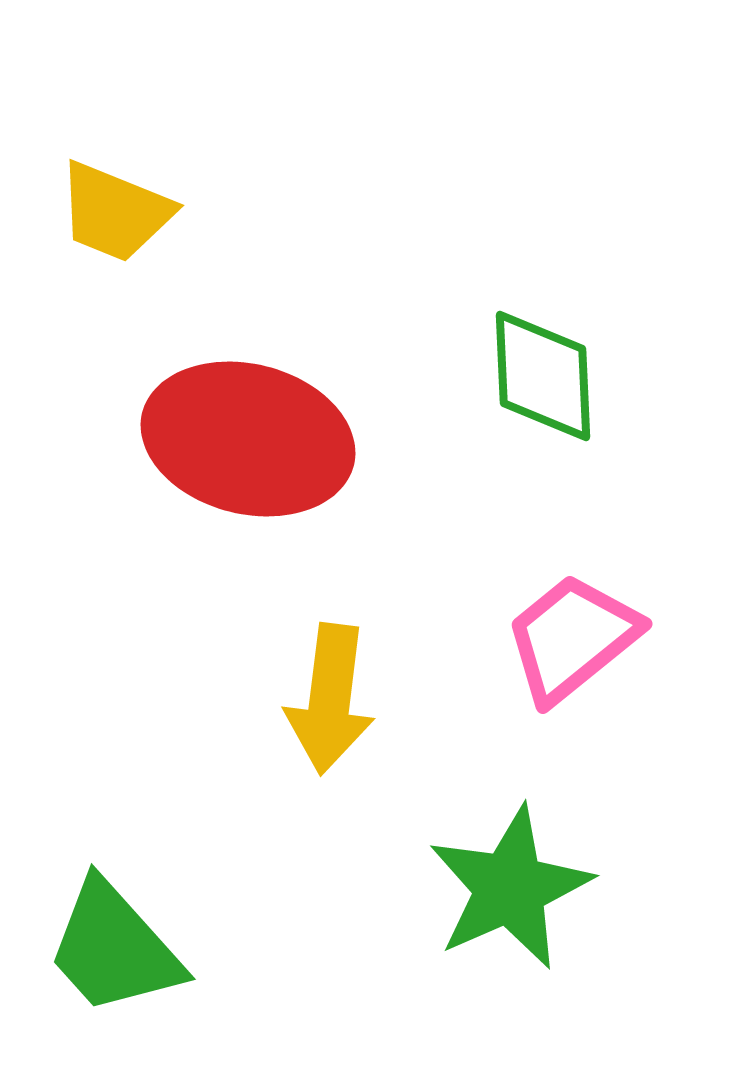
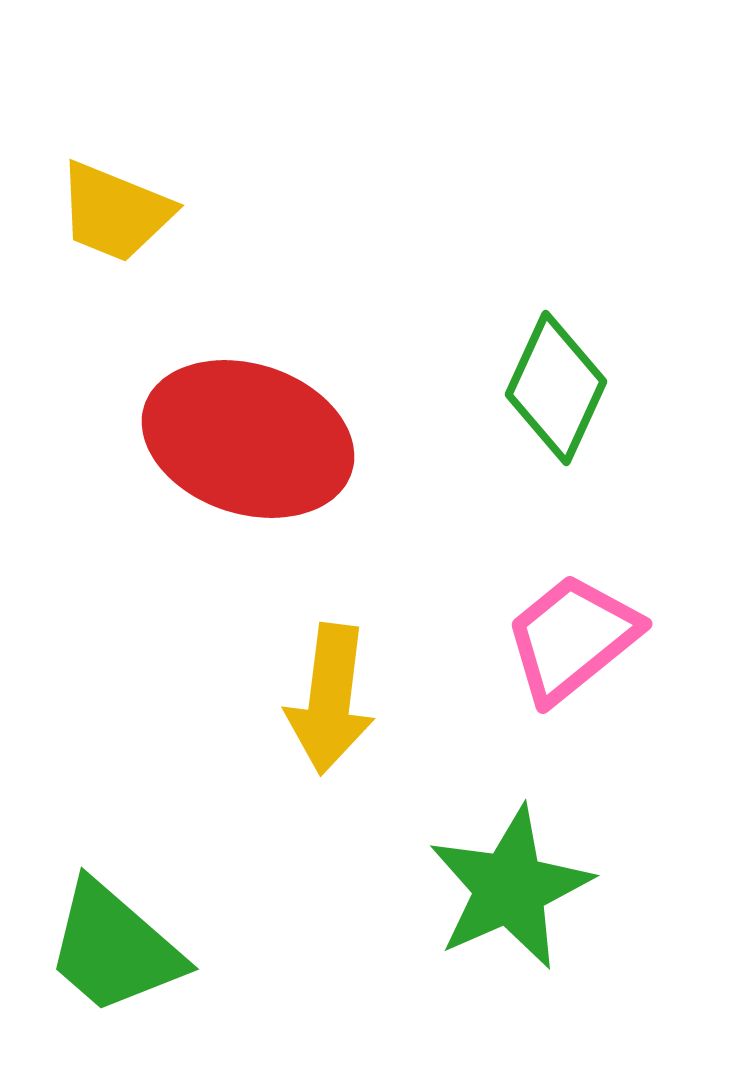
green diamond: moved 13 px right, 12 px down; rotated 27 degrees clockwise
red ellipse: rotated 4 degrees clockwise
green trapezoid: rotated 7 degrees counterclockwise
